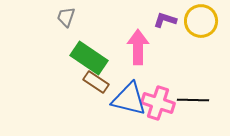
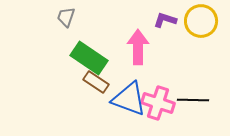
blue triangle: rotated 6 degrees clockwise
